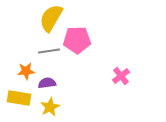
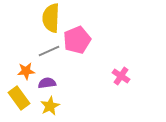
yellow semicircle: rotated 28 degrees counterclockwise
pink pentagon: rotated 20 degrees counterclockwise
gray line: rotated 15 degrees counterclockwise
pink cross: rotated 18 degrees counterclockwise
yellow rectangle: rotated 45 degrees clockwise
yellow star: moved 1 px up
